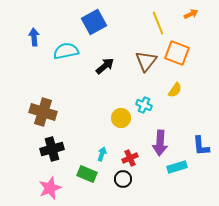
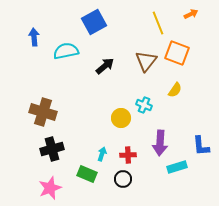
red cross: moved 2 px left, 3 px up; rotated 21 degrees clockwise
